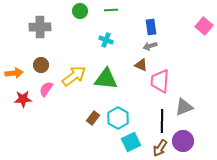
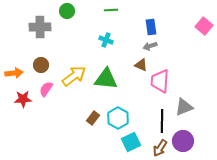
green circle: moved 13 px left
